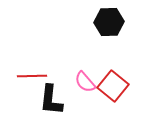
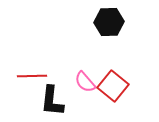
black L-shape: moved 1 px right, 1 px down
